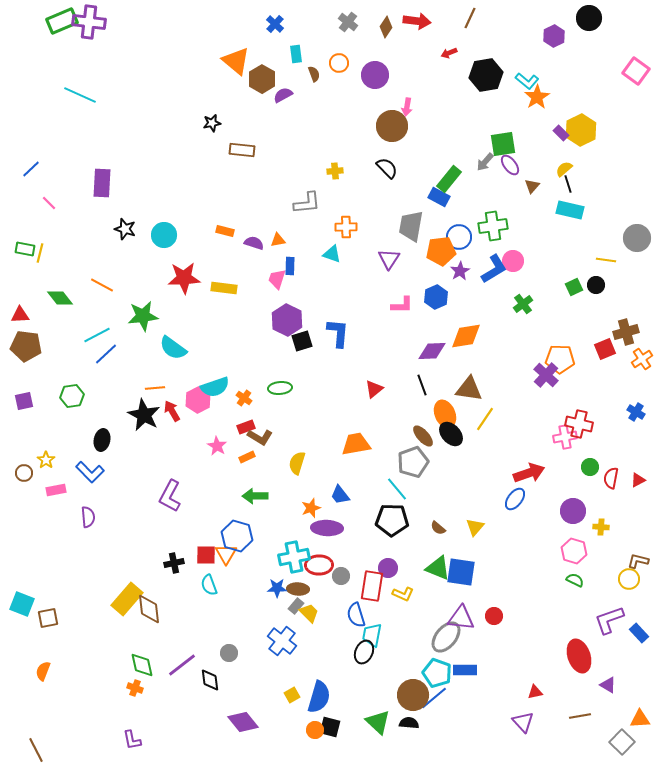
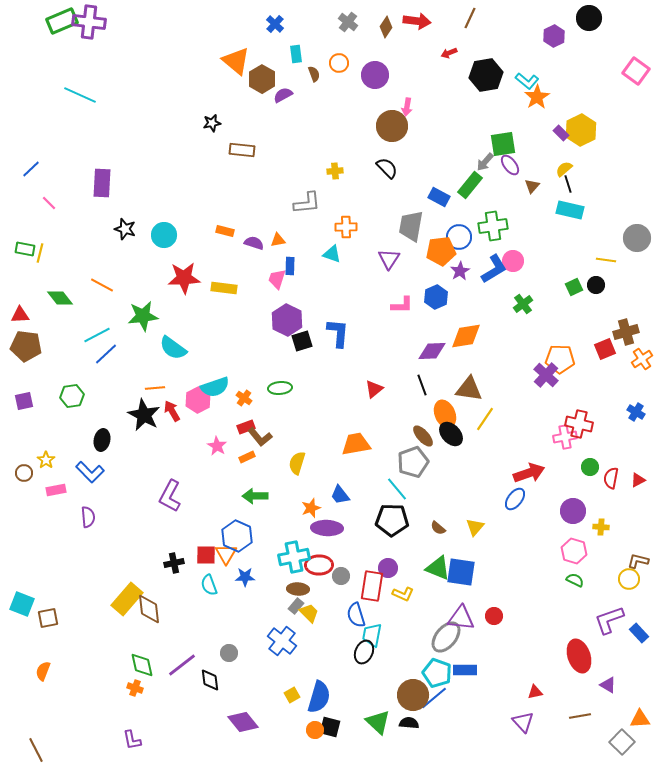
green rectangle at (449, 179): moved 21 px right, 6 px down
brown L-shape at (260, 437): rotated 20 degrees clockwise
blue hexagon at (237, 536): rotated 8 degrees clockwise
blue star at (277, 588): moved 32 px left, 11 px up
